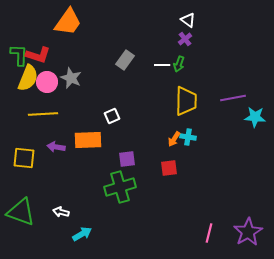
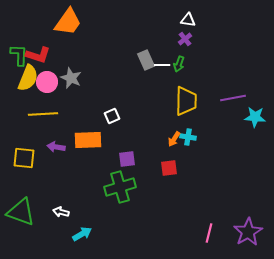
white triangle: rotated 28 degrees counterclockwise
gray rectangle: moved 21 px right; rotated 60 degrees counterclockwise
